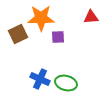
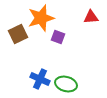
orange star: rotated 16 degrees counterclockwise
purple square: rotated 24 degrees clockwise
green ellipse: moved 1 px down
